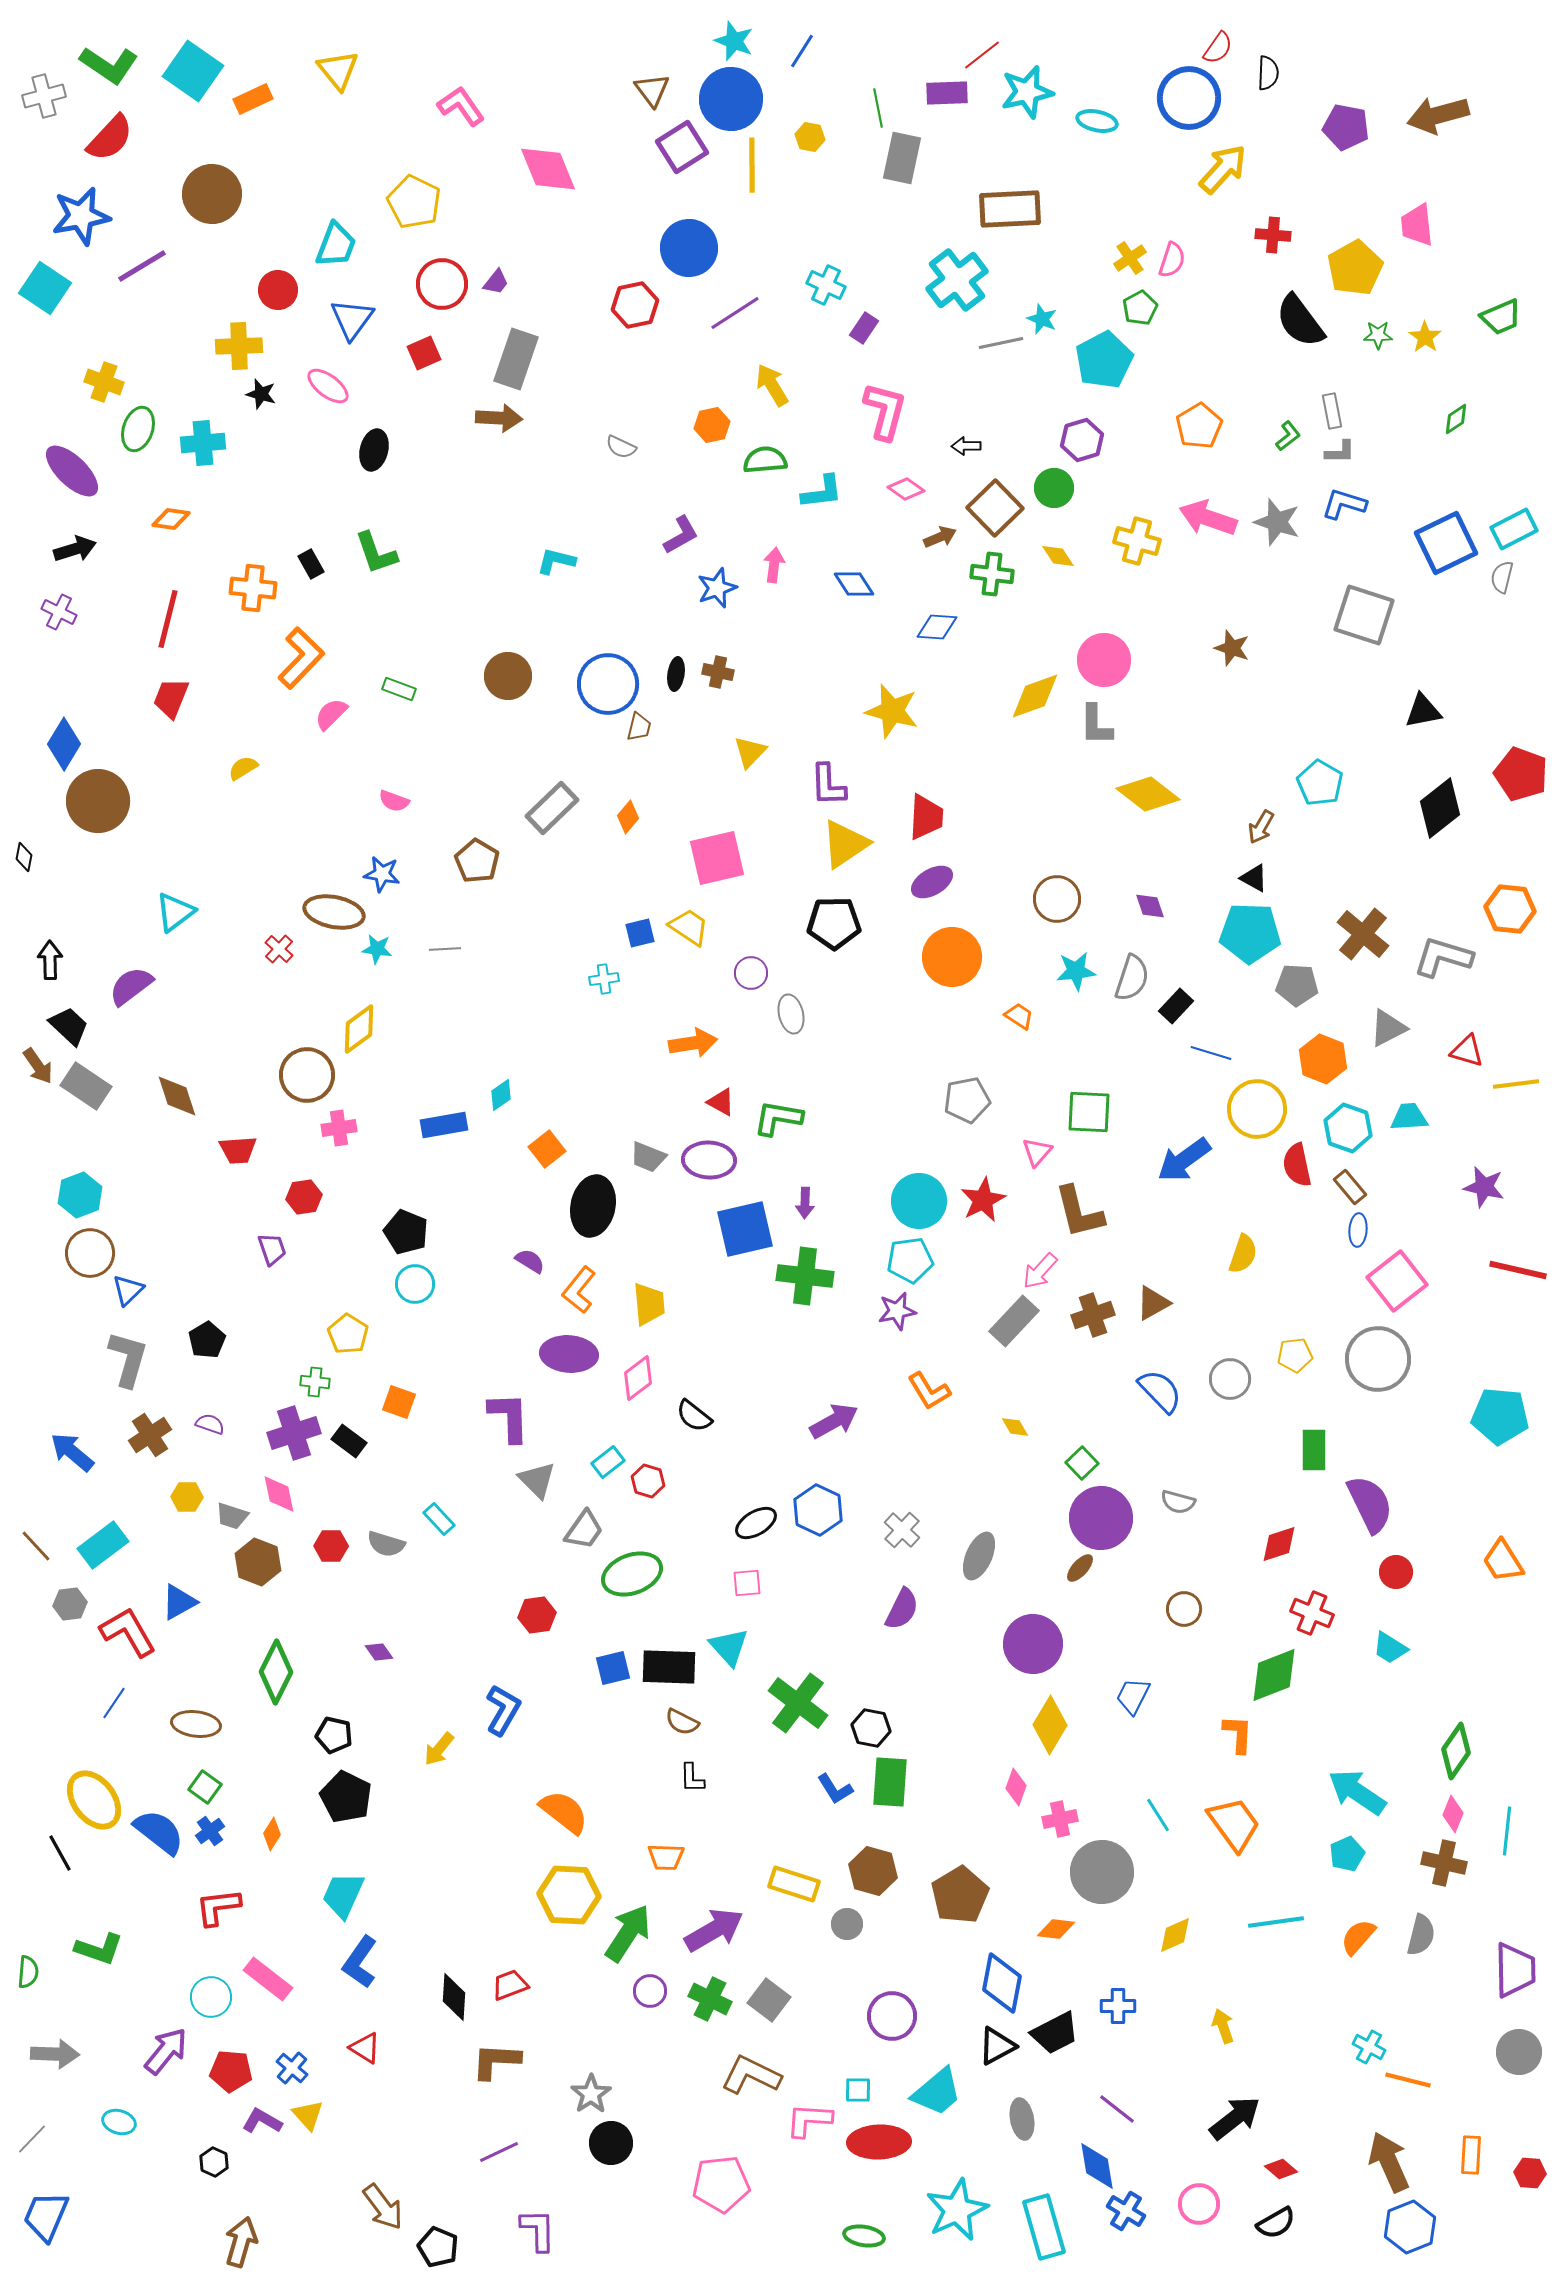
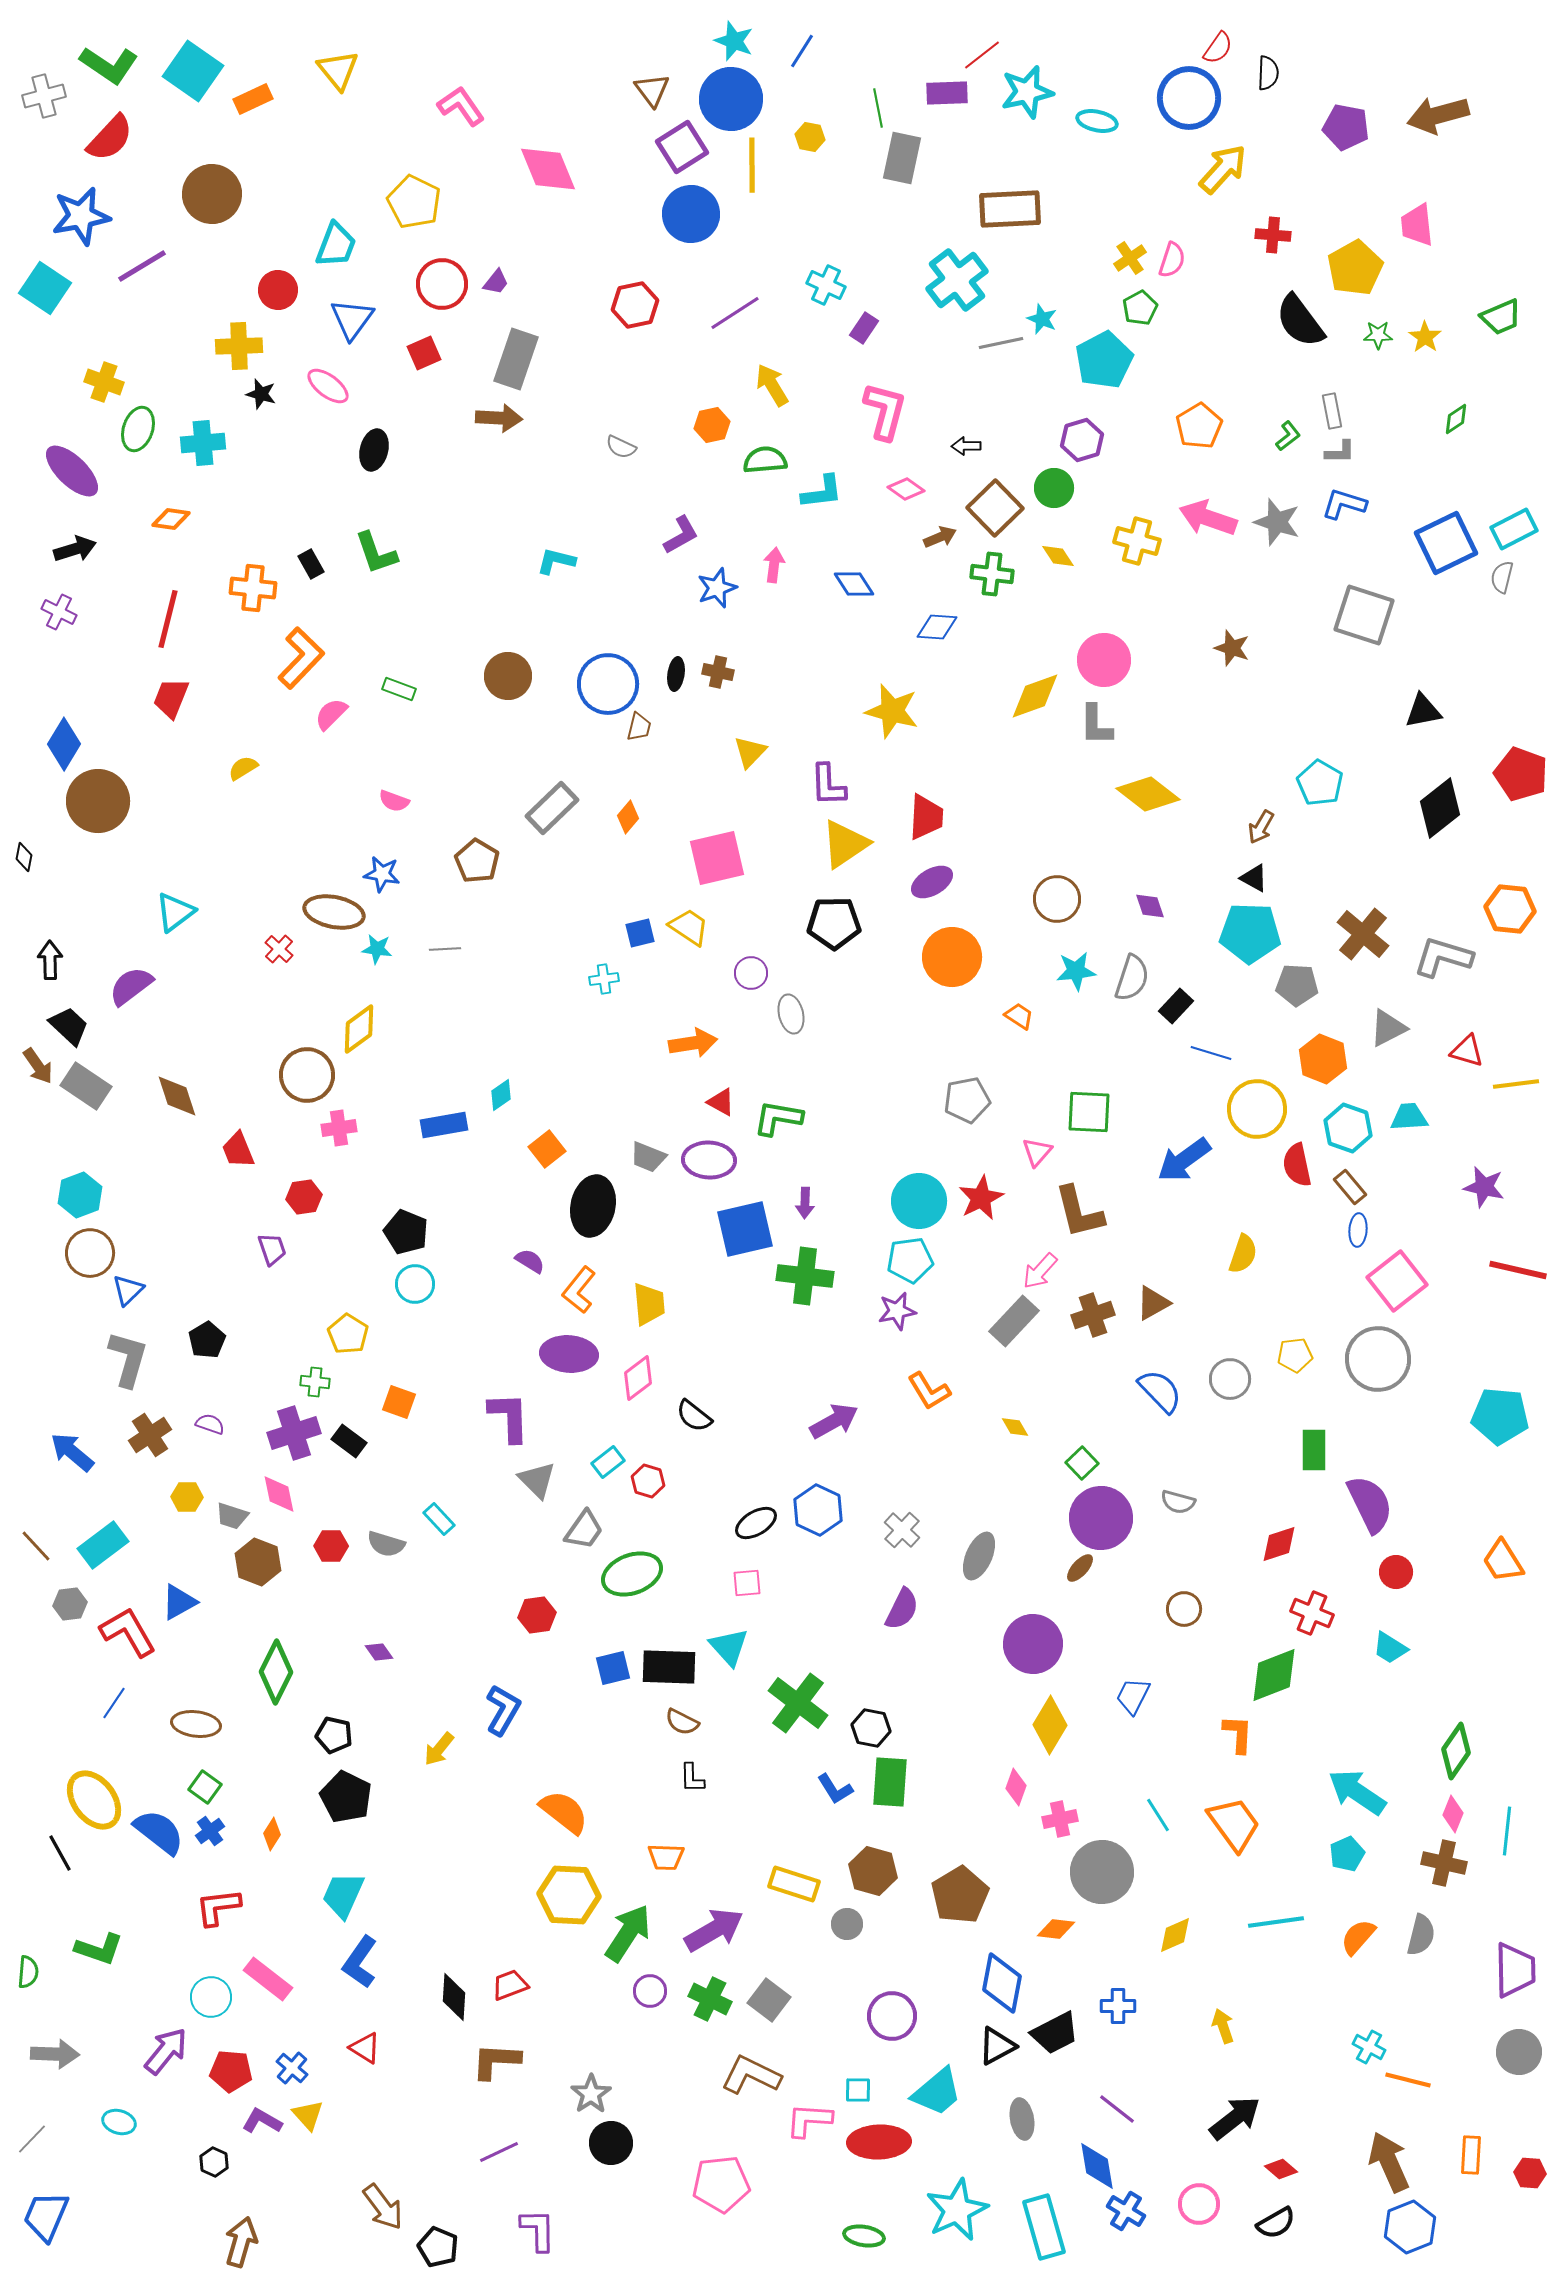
blue circle at (689, 248): moved 2 px right, 34 px up
red trapezoid at (238, 1150): rotated 72 degrees clockwise
red star at (983, 1200): moved 2 px left, 2 px up
